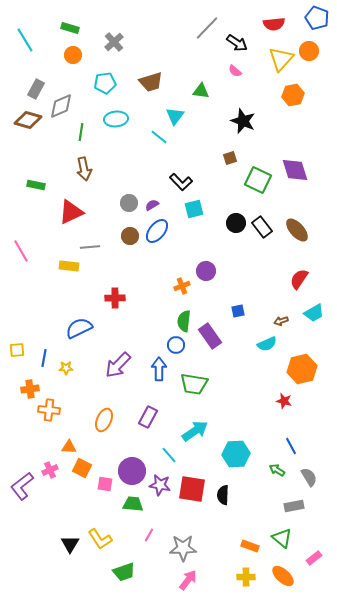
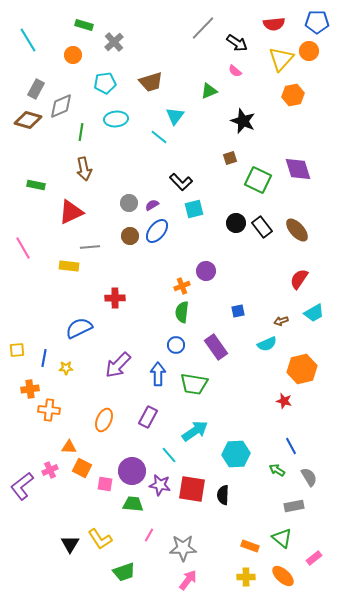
blue pentagon at (317, 18): moved 4 px down; rotated 20 degrees counterclockwise
green rectangle at (70, 28): moved 14 px right, 3 px up
gray line at (207, 28): moved 4 px left
cyan line at (25, 40): moved 3 px right
green triangle at (201, 91): moved 8 px right; rotated 30 degrees counterclockwise
purple diamond at (295, 170): moved 3 px right, 1 px up
pink line at (21, 251): moved 2 px right, 3 px up
green semicircle at (184, 321): moved 2 px left, 9 px up
purple rectangle at (210, 336): moved 6 px right, 11 px down
blue arrow at (159, 369): moved 1 px left, 5 px down
